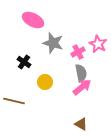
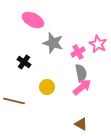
yellow circle: moved 2 px right, 5 px down
